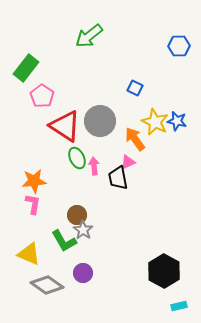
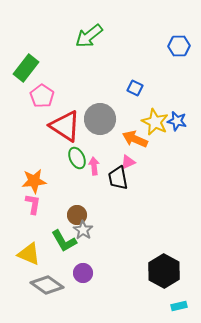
gray circle: moved 2 px up
orange arrow: rotated 30 degrees counterclockwise
